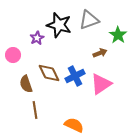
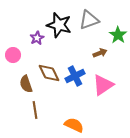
pink triangle: moved 2 px right, 1 px down
